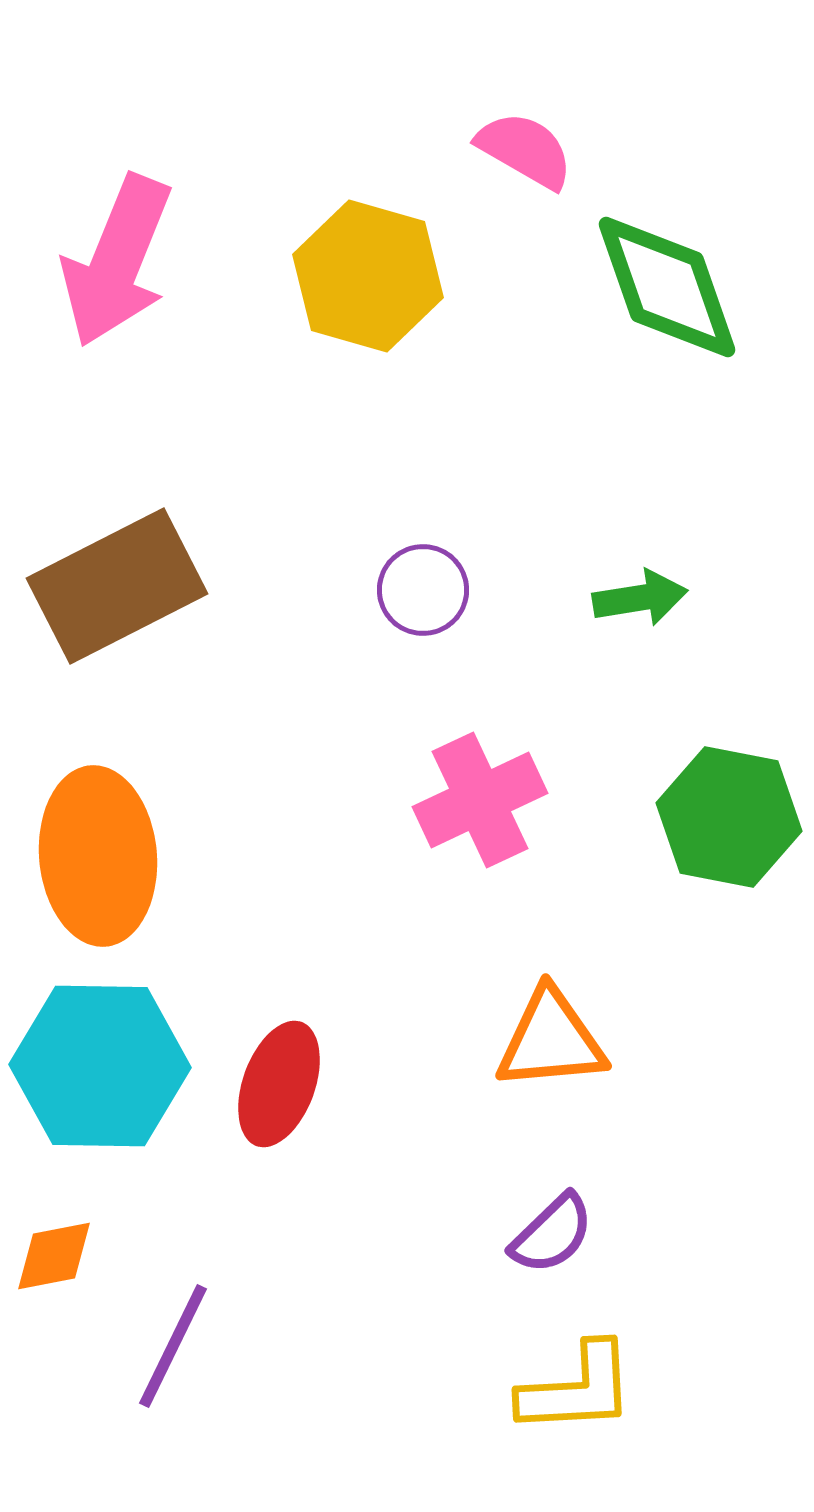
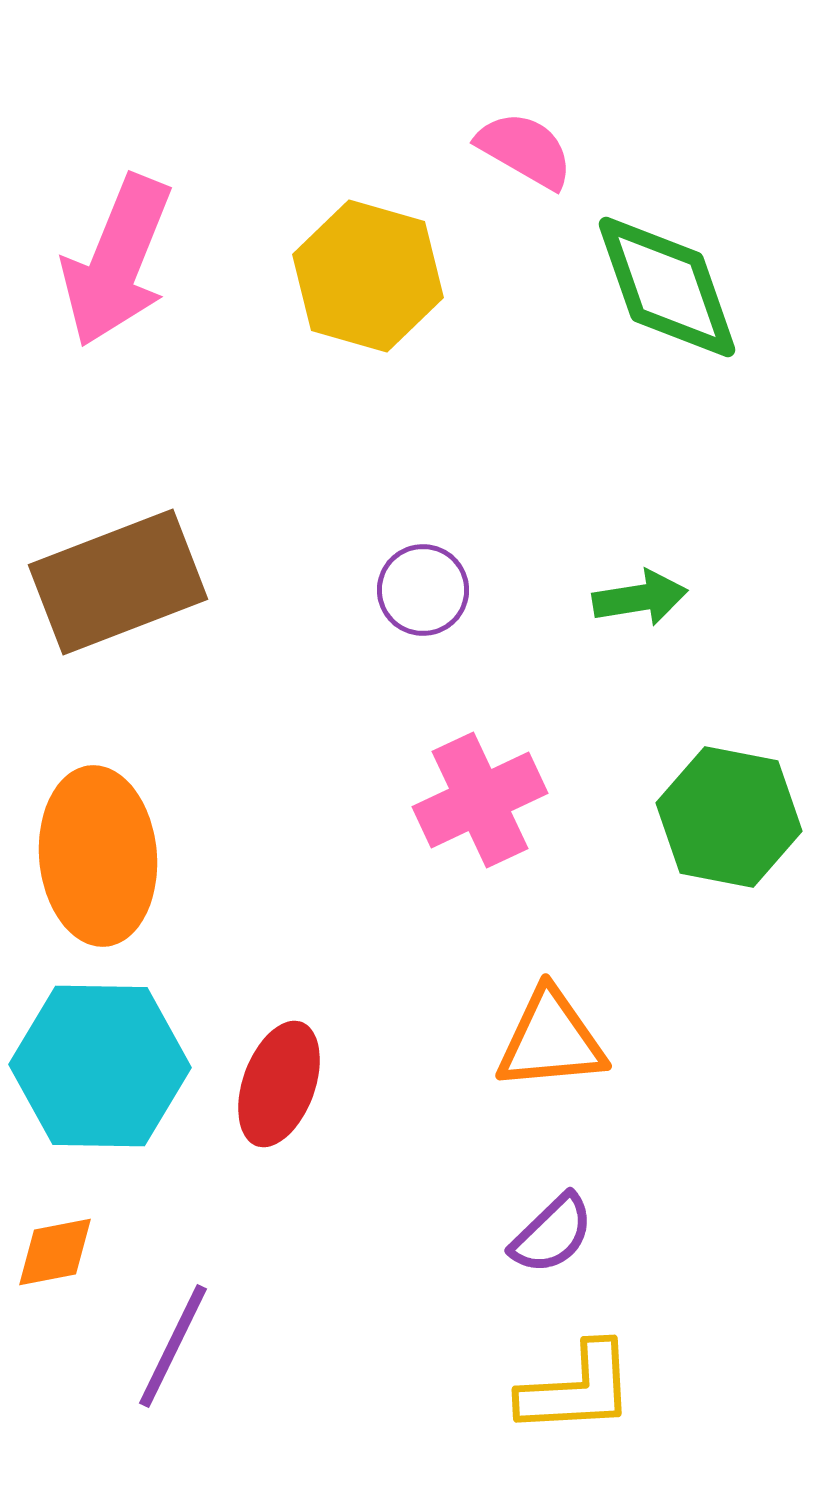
brown rectangle: moved 1 px right, 4 px up; rotated 6 degrees clockwise
orange diamond: moved 1 px right, 4 px up
